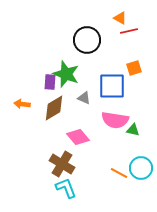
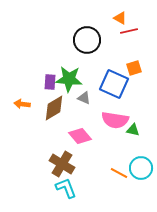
green star: moved 3 px right, 5 px down; rotated 16 degrees counterclockwise
blue square: moved 2 px right, 2 px up; rotated 24 degrees clockwise
pink diamond: moved 2 px right, 1 px up
